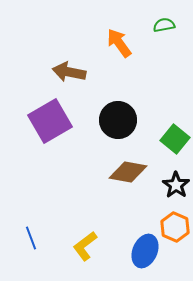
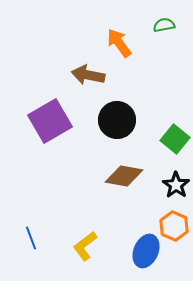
brown arrow: moved 19 px right, 3 px down
black circle: moved 1 px left
brown diamond: moved 4 px left, 4 px down
orange hexagon: moved 1 px left, 1 px up
blue ellipse: moved 1 px right
